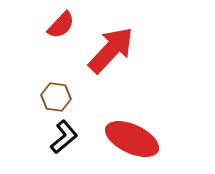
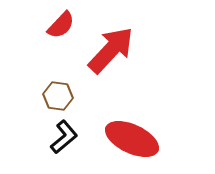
brown hexagon: moved 2 px right, 1 px up
